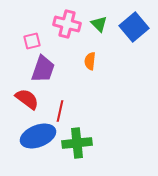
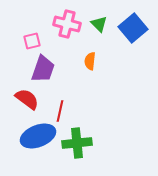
blue square: moved 1 px left, 1 px down
